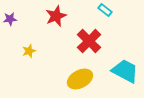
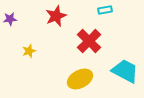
cyan rectangle: rotated 48 degrees counterclockwise
